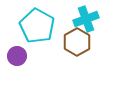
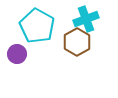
purple circle: moved 2 px up
